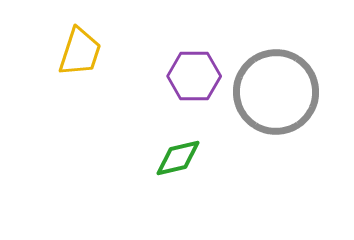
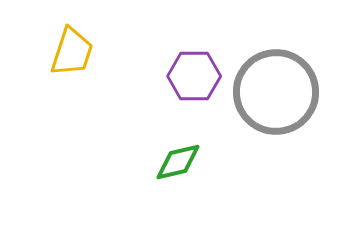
yellow trapezoid: moved 8 px left
green diamond: moved 4 px down
